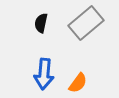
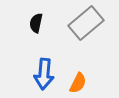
black semicircle: moved 5 px left
orange semicircle: rotated 10 degrees counterclockwise
